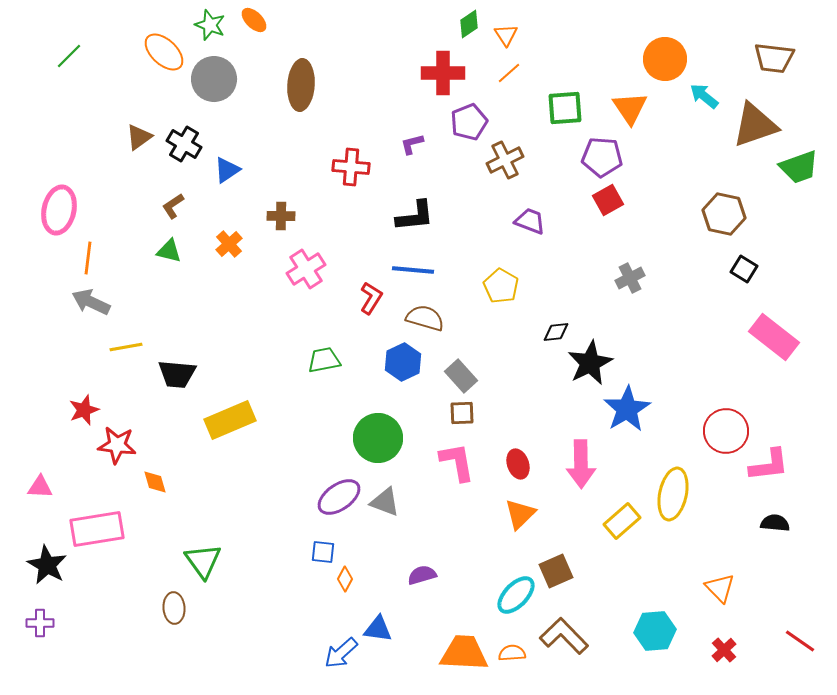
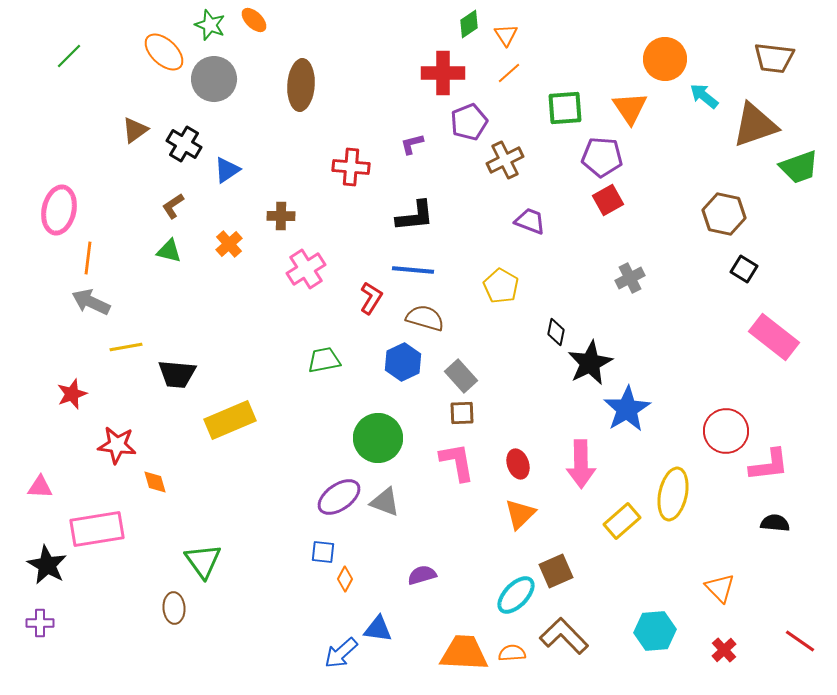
brown triangle at (139, 137): moved 4 px left, 7 px up
black diamond at (556, 332): rotated 72 degrees counterclockwise
red star at (84, 410): moved 12 px left, 16 px up
